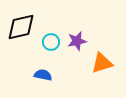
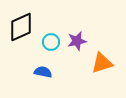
black diamond: rotated 12 degrees counterclockwise
blue semicircle: moved 3 px up
